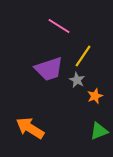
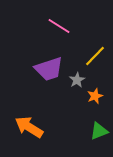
yellow line: moved 12 px right; rotated 10 degrees clockwise
gray star: rotated 14 degrees clockwise
orange arrow: moved 1 px left, 1 px up
